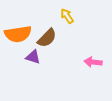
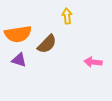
yellow arrow: rotated 28 degrees clockwise
brown semicircle: moved 6 px down
purple triangle: moved 14 px left, 3 px down
